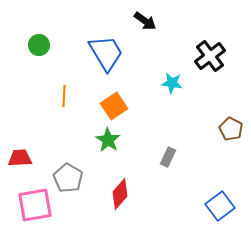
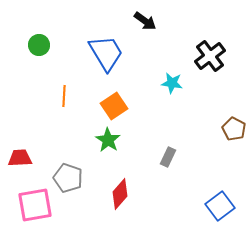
brown pentagon: moved 3 px right
gray pentagon: rotated 12 degrees counterclockwise
